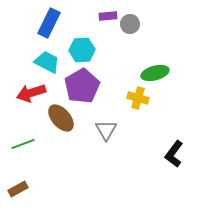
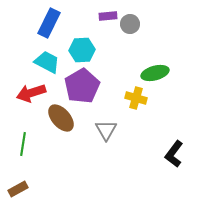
yellow cross: moved 2 px left
green line: rotated 60 degrees counterclockwise
